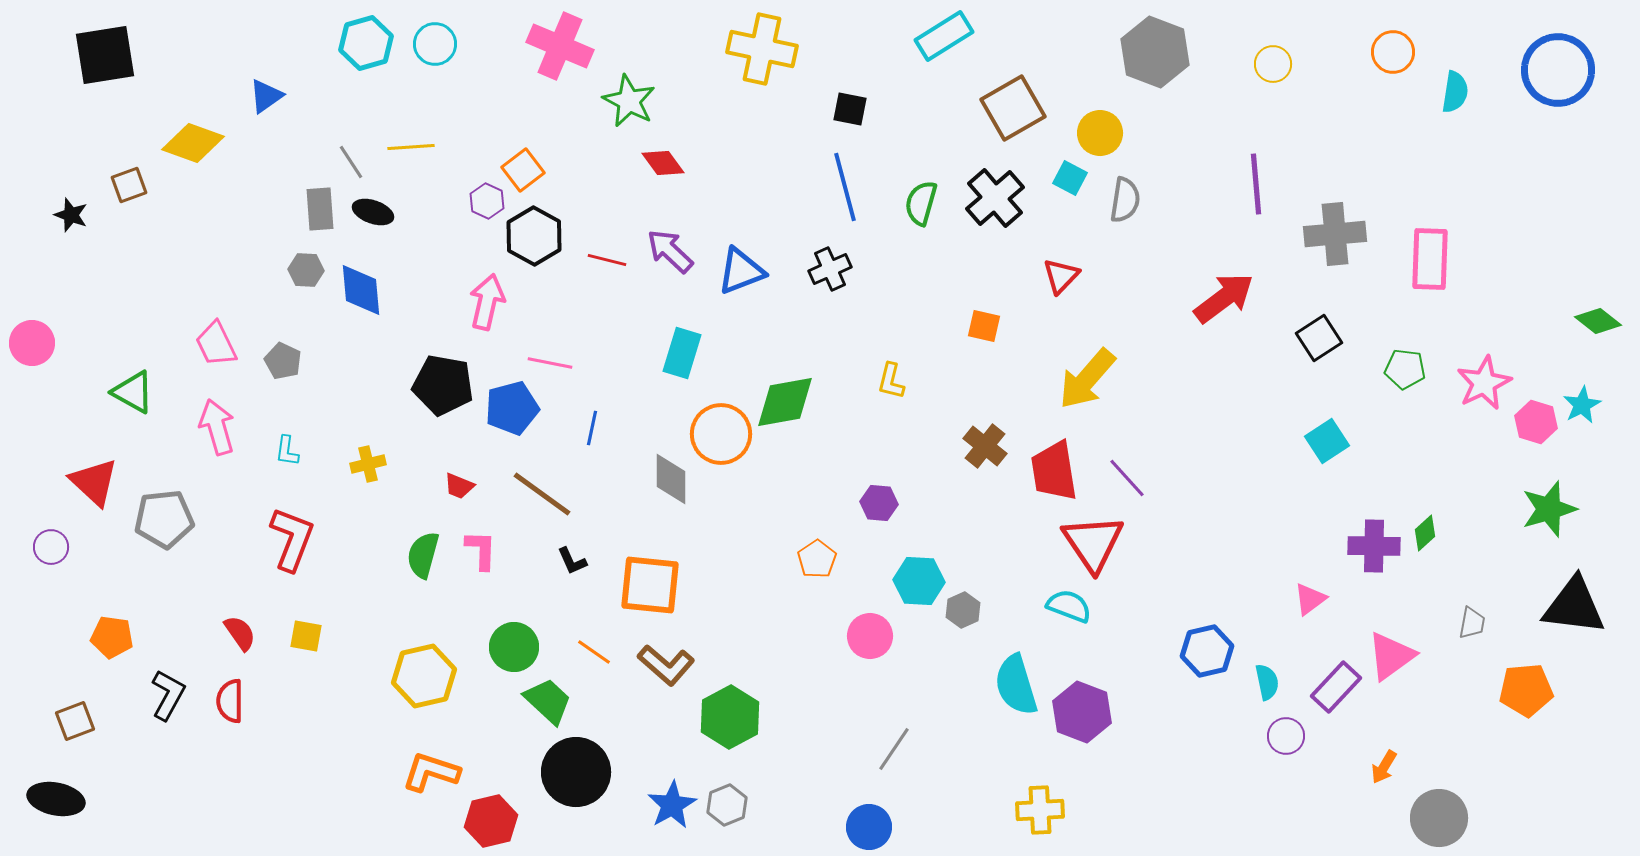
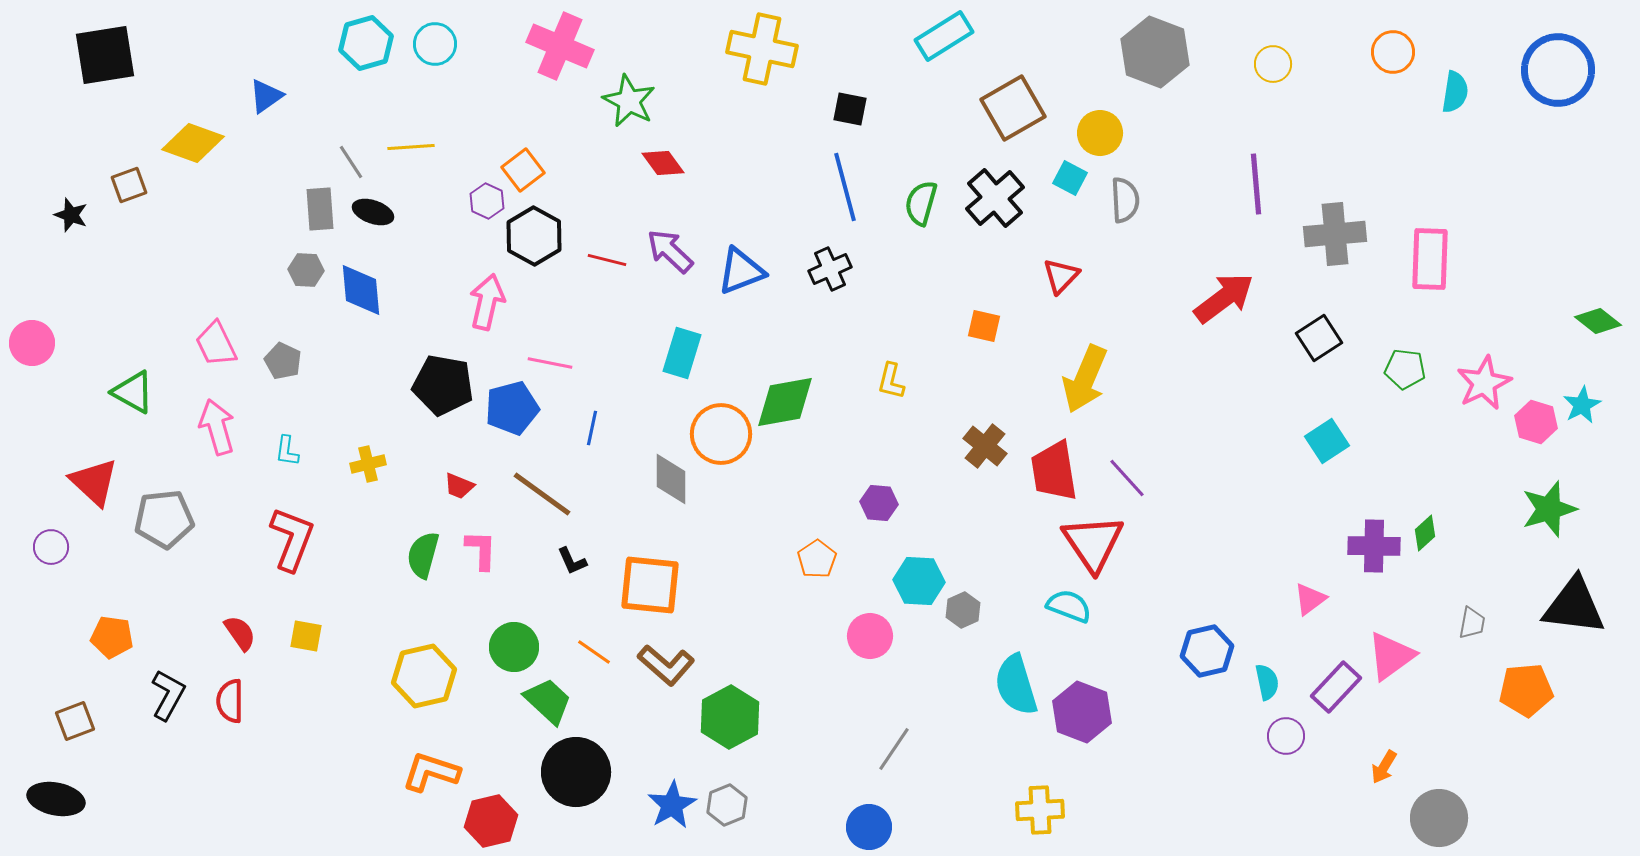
gray semicircle at (1125, 200): rotated 12 degrees counterclockwise
yellow arrow at (1087, 379): moved 2 px left; rotated 18 degrees counterclockwise
